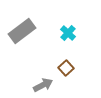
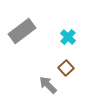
cyan cross: moved 4 px down
gray arrow: moved 5 px right; rotated 108 degrees counterclockwise
